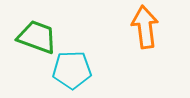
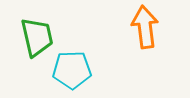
green trapezoid: rotated 57 degrees clockwise
